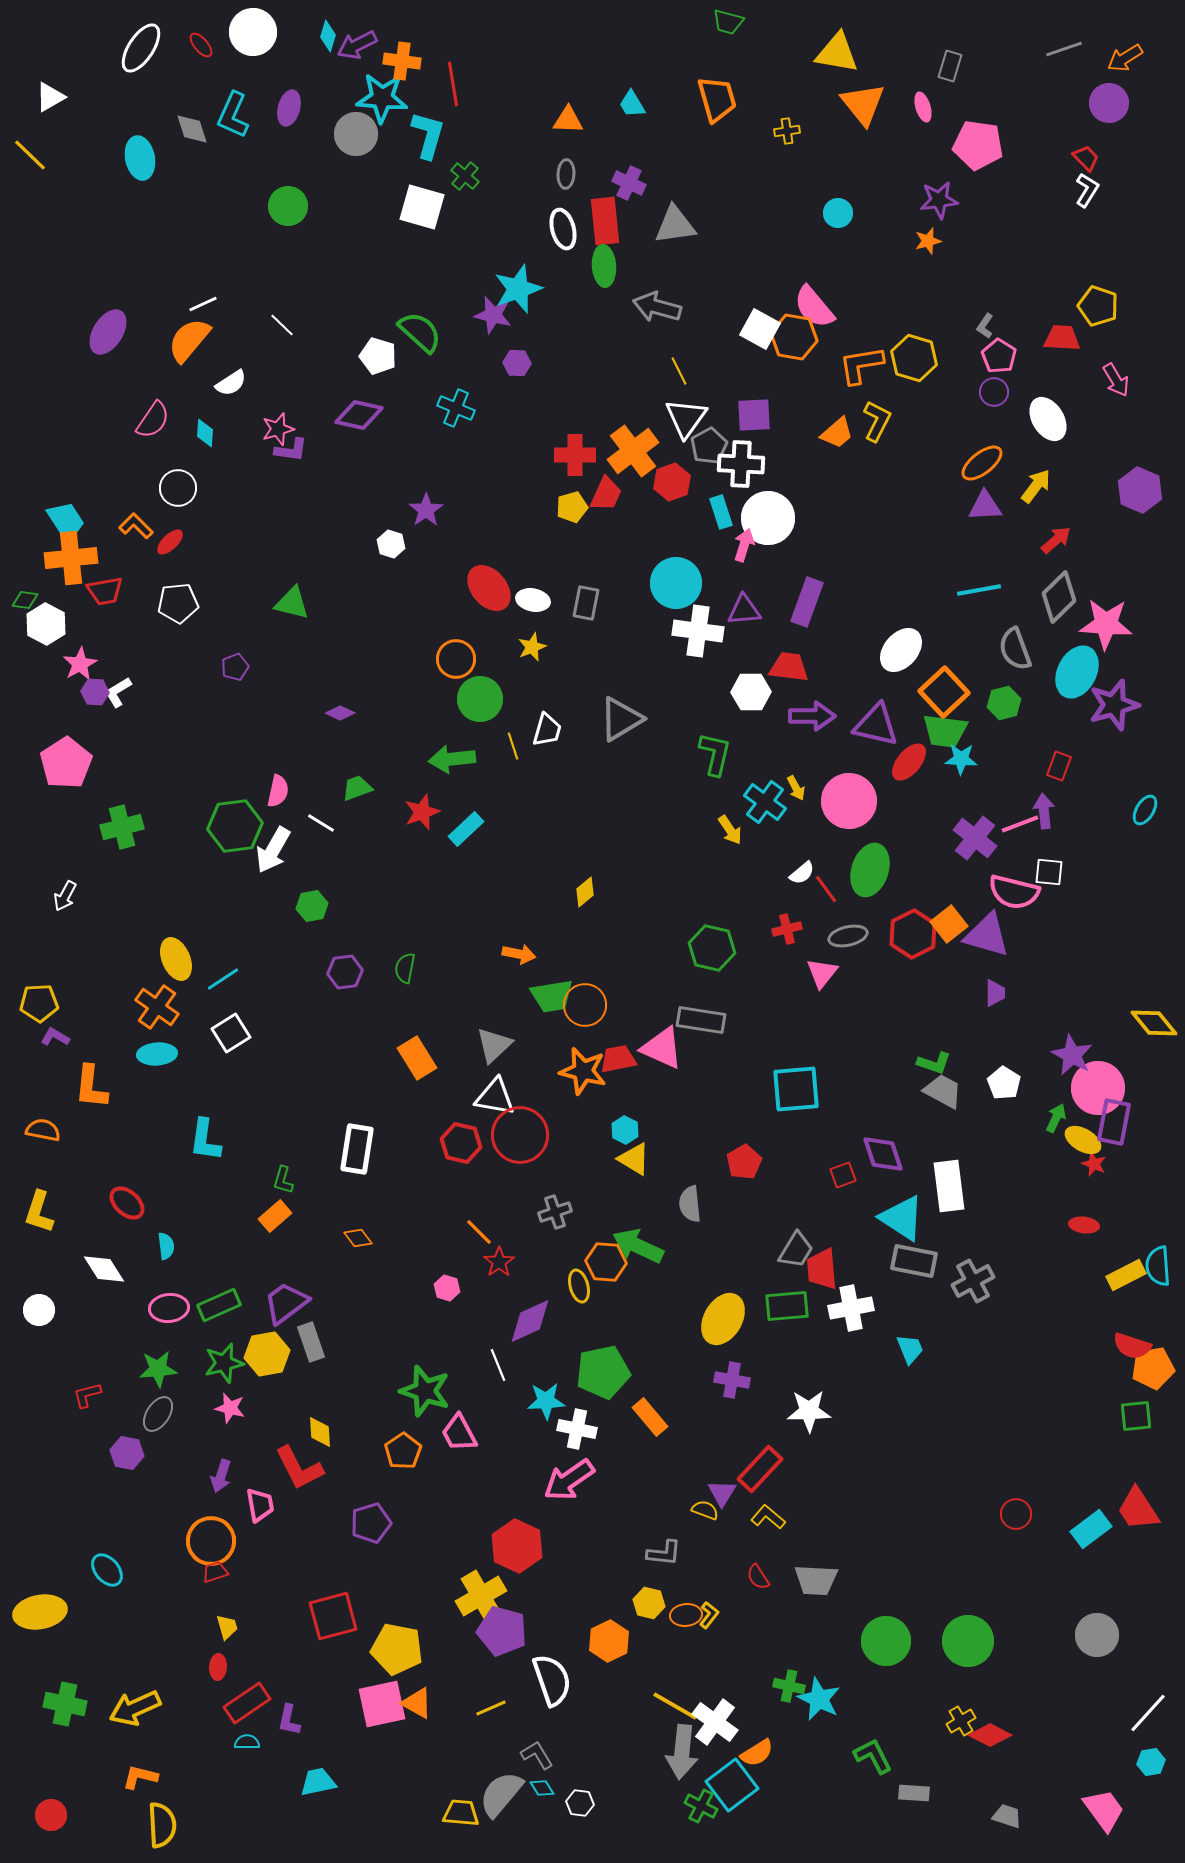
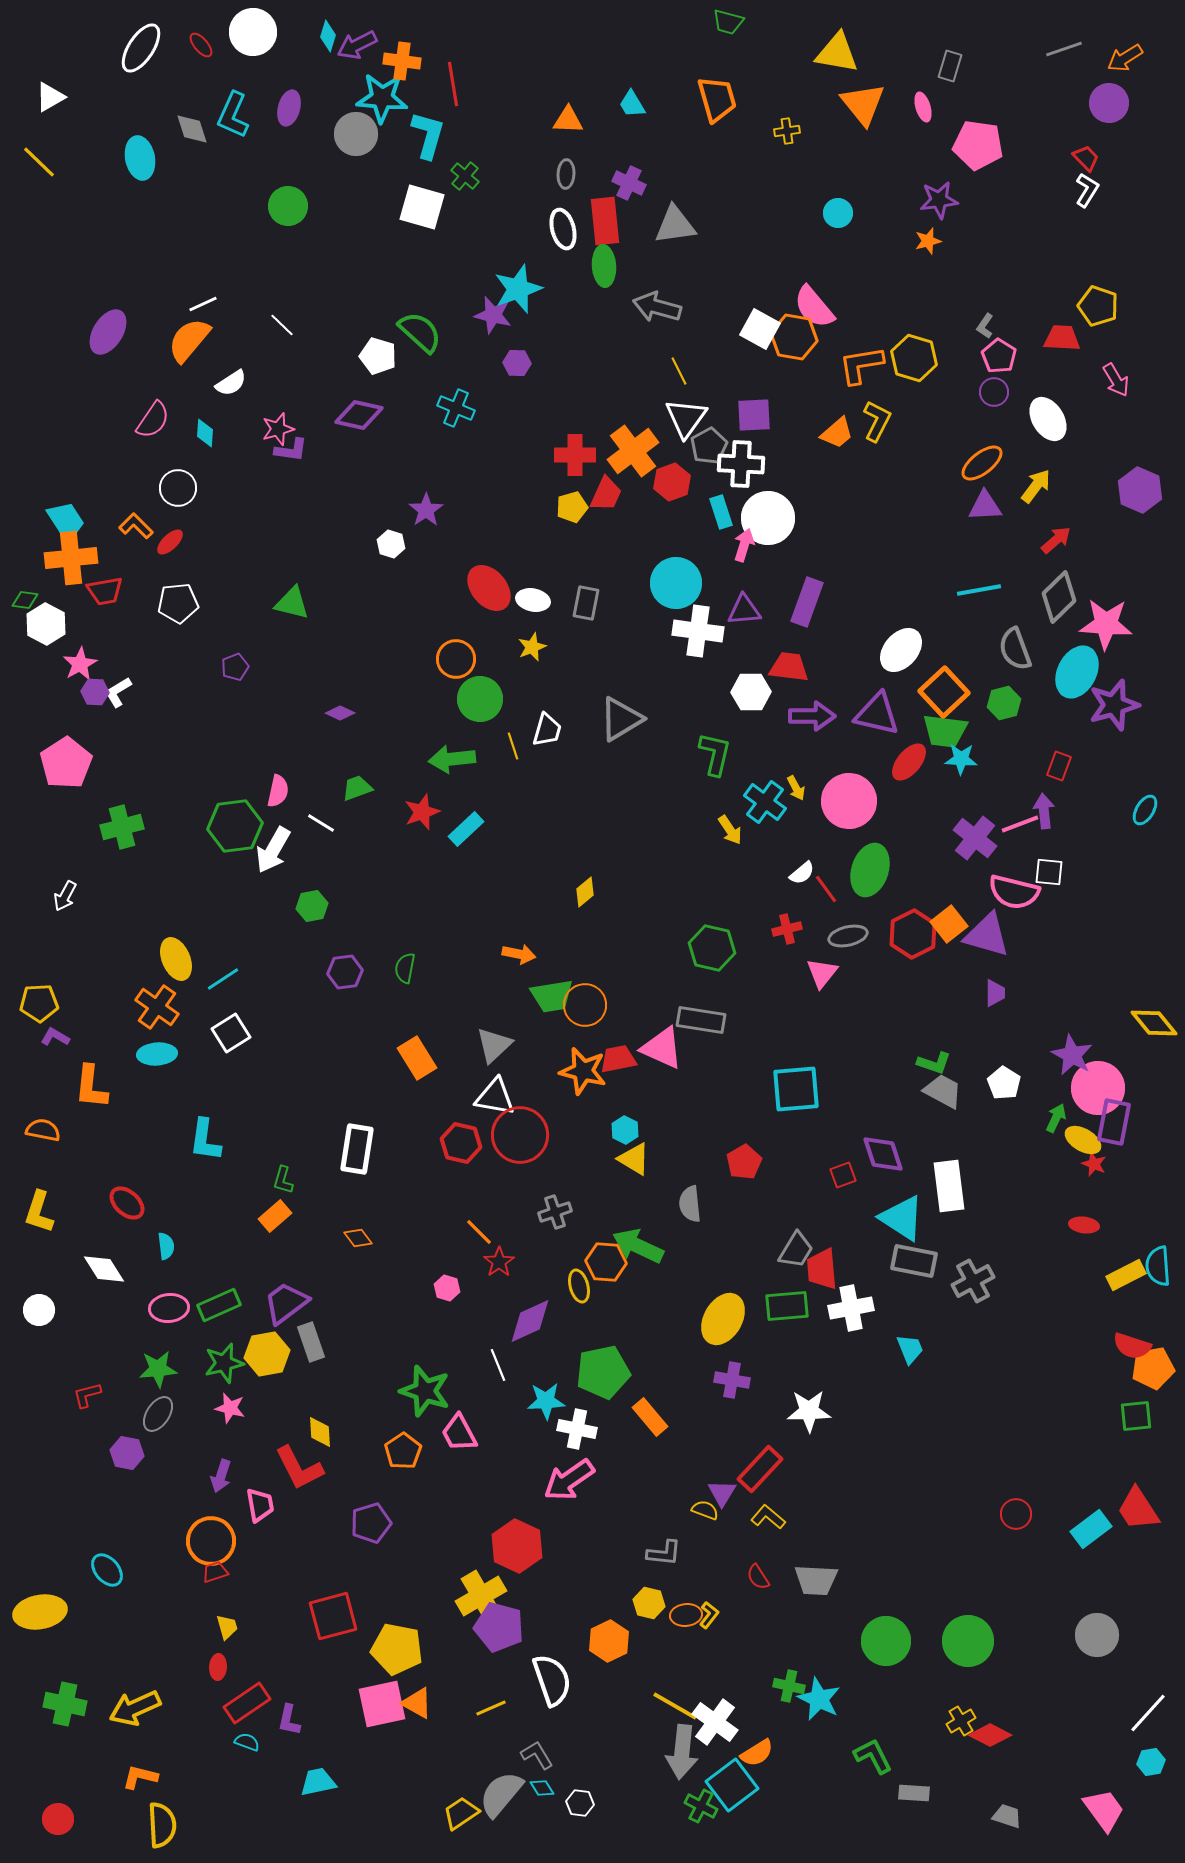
yellow line at (30, 155): moved 9 px right, 7 px down
purple triangle at (876, 725): moved 1 px right, 11 px up
purple pentagon at (502, 1631): moved 3 px left, 4 px up
cyan semicircle at (247, 1742): rotated 20 degrees clockwise
yellow trapezoid at (461, 1813): rotated 39 degrees counterclockwise
red circle at (51, 1815): moved 7 px right, 4 px down
